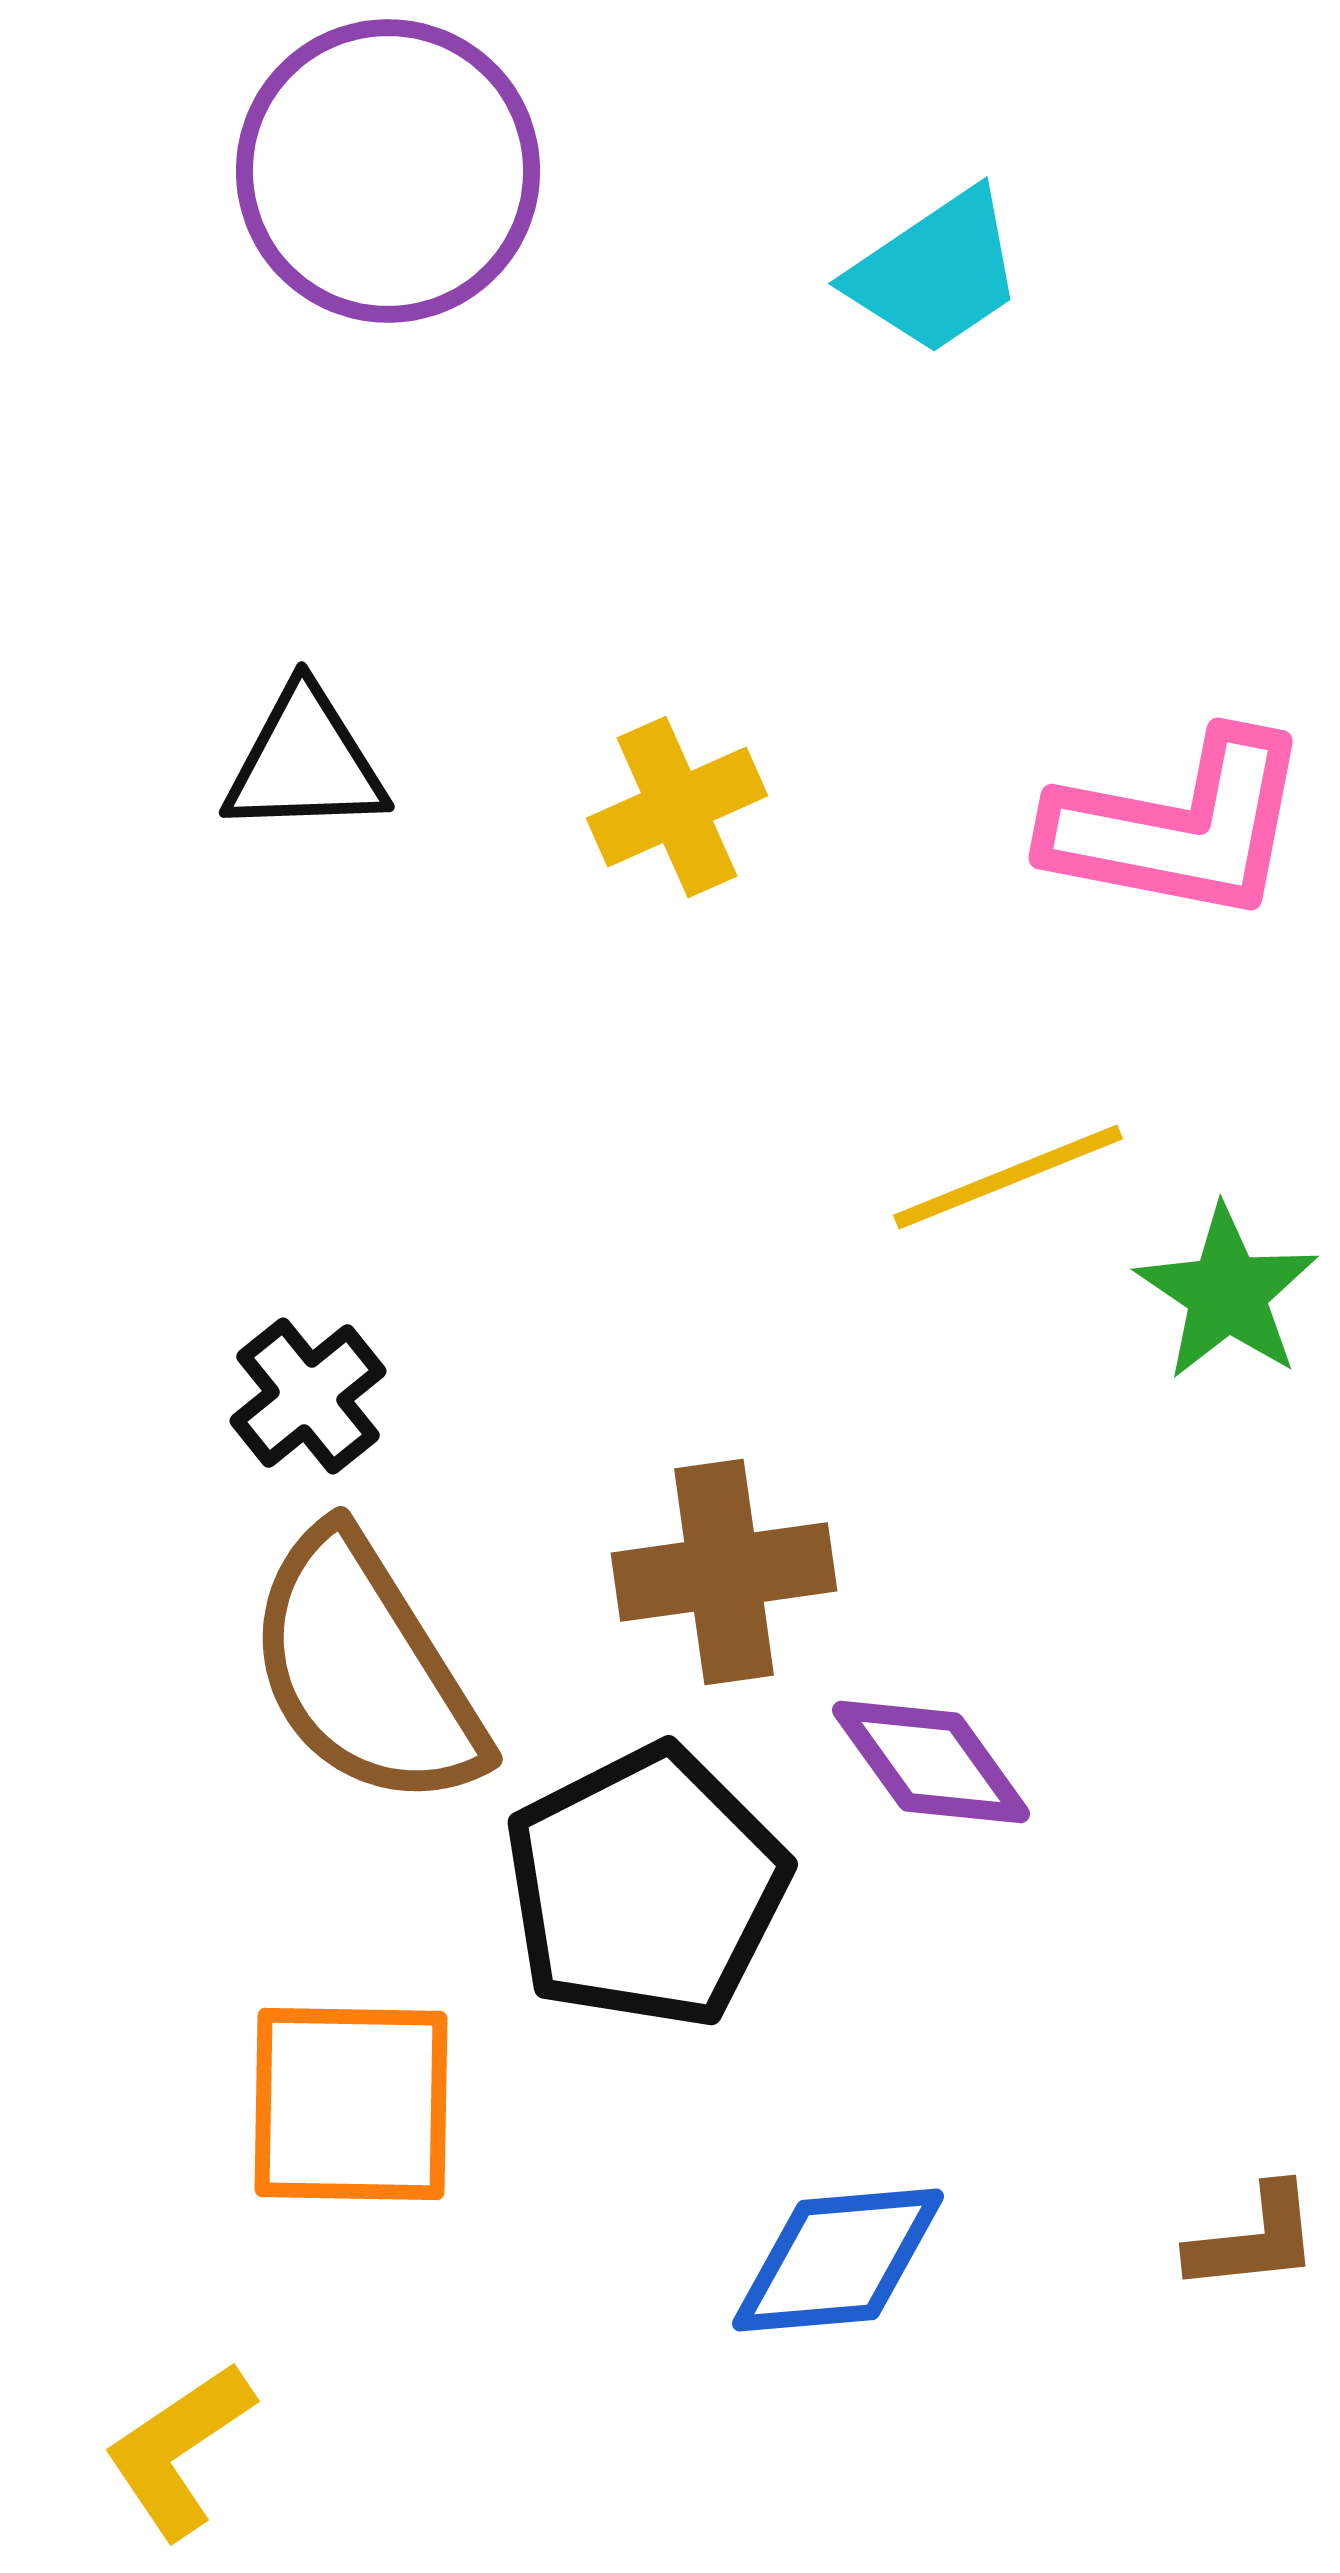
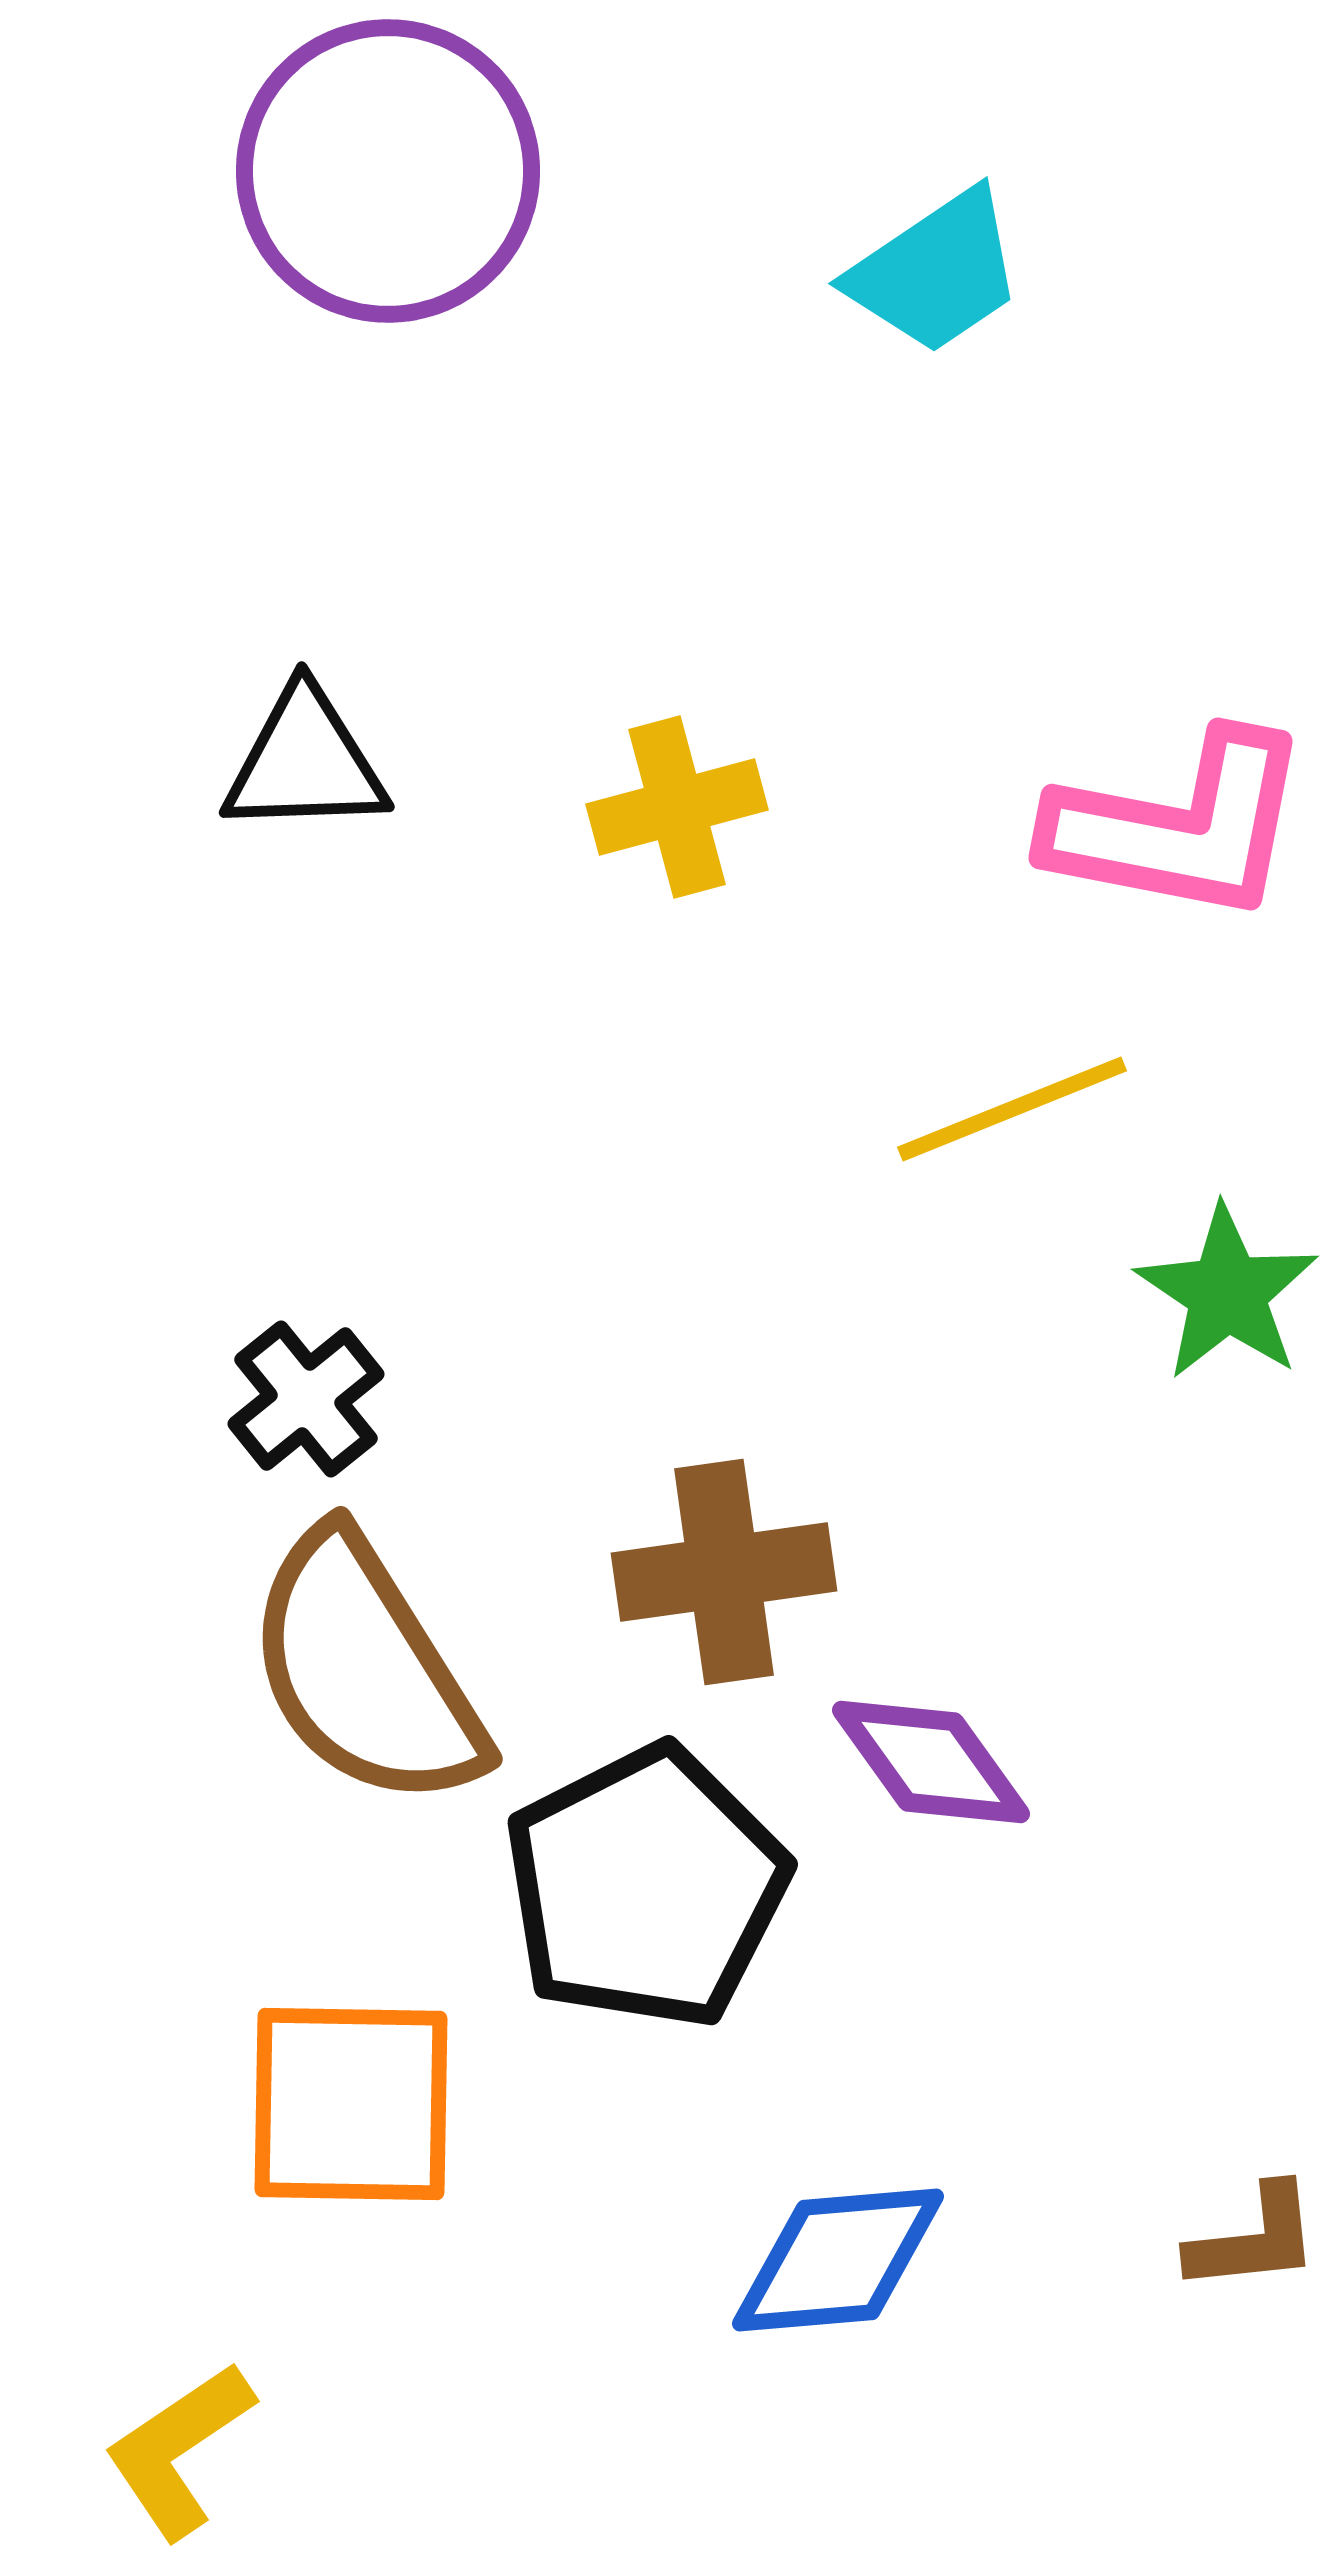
yellow cross: rotated 9 degrees clockwise
yellow line: moved 4 px right, 68 px up
black cross: moved 2 px left, 3 px down
